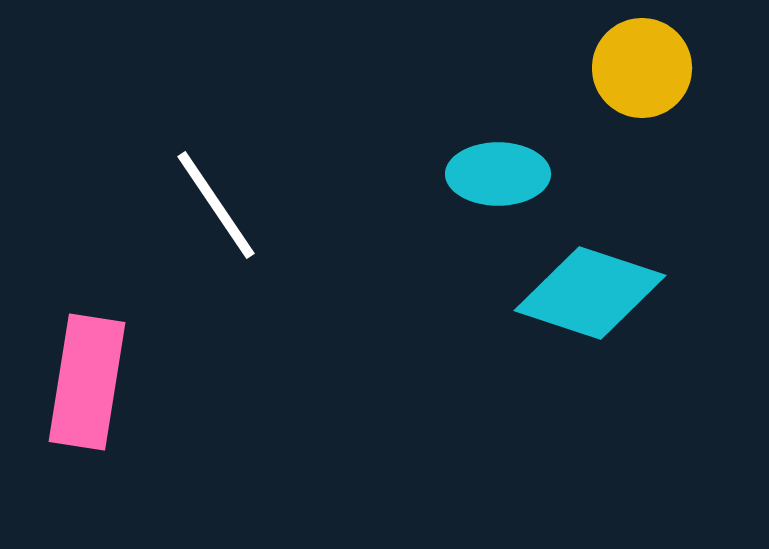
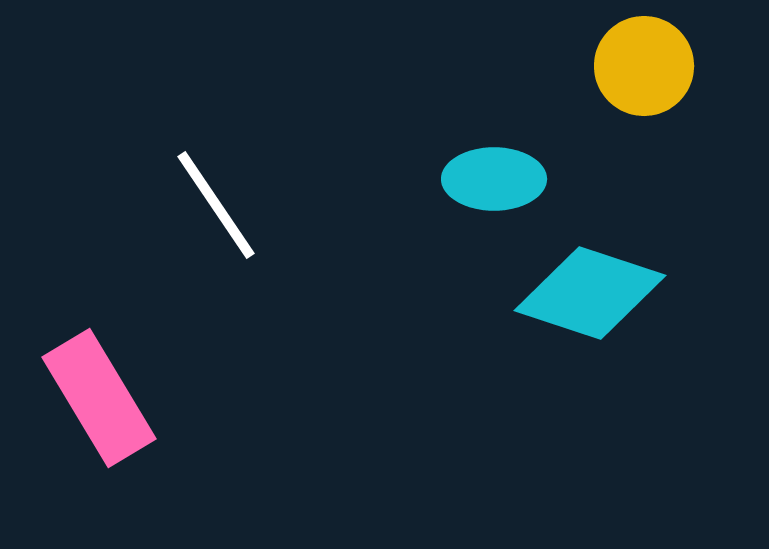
yellow circle: moved 2 px right, 2 px up
cyan ellipse: moved 4 px left, 5 px down
pink rectangle: moved 12 px right, 16 px down; rotated 40 degrees counterclockwise
